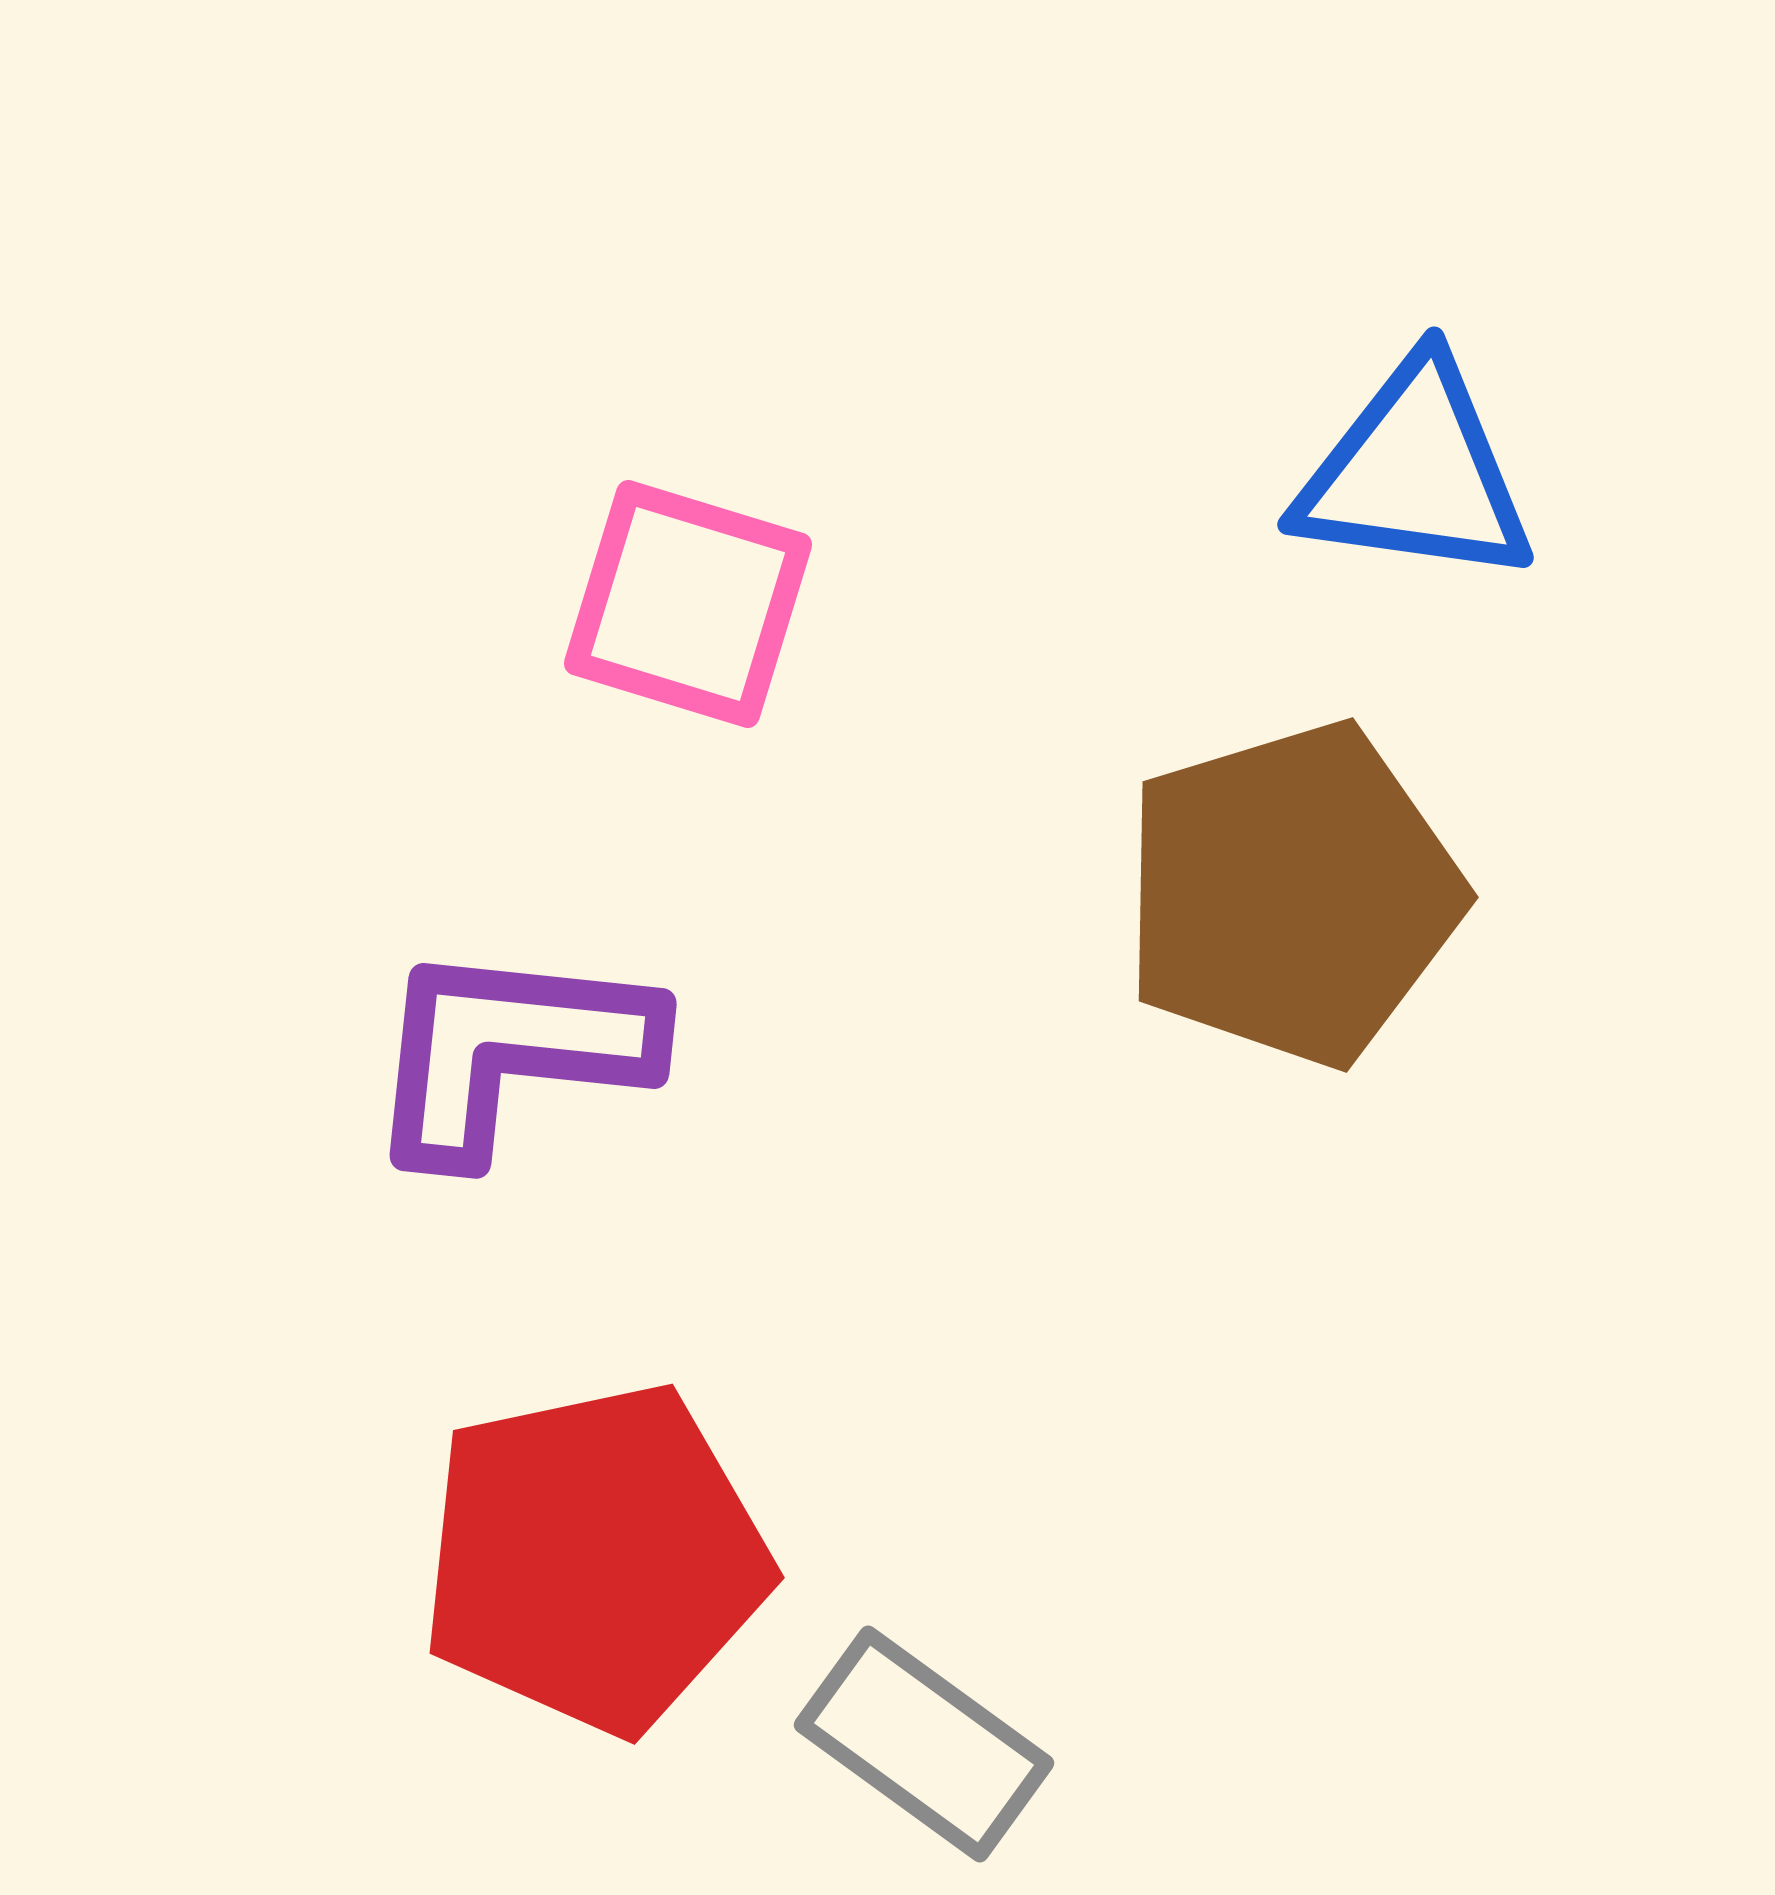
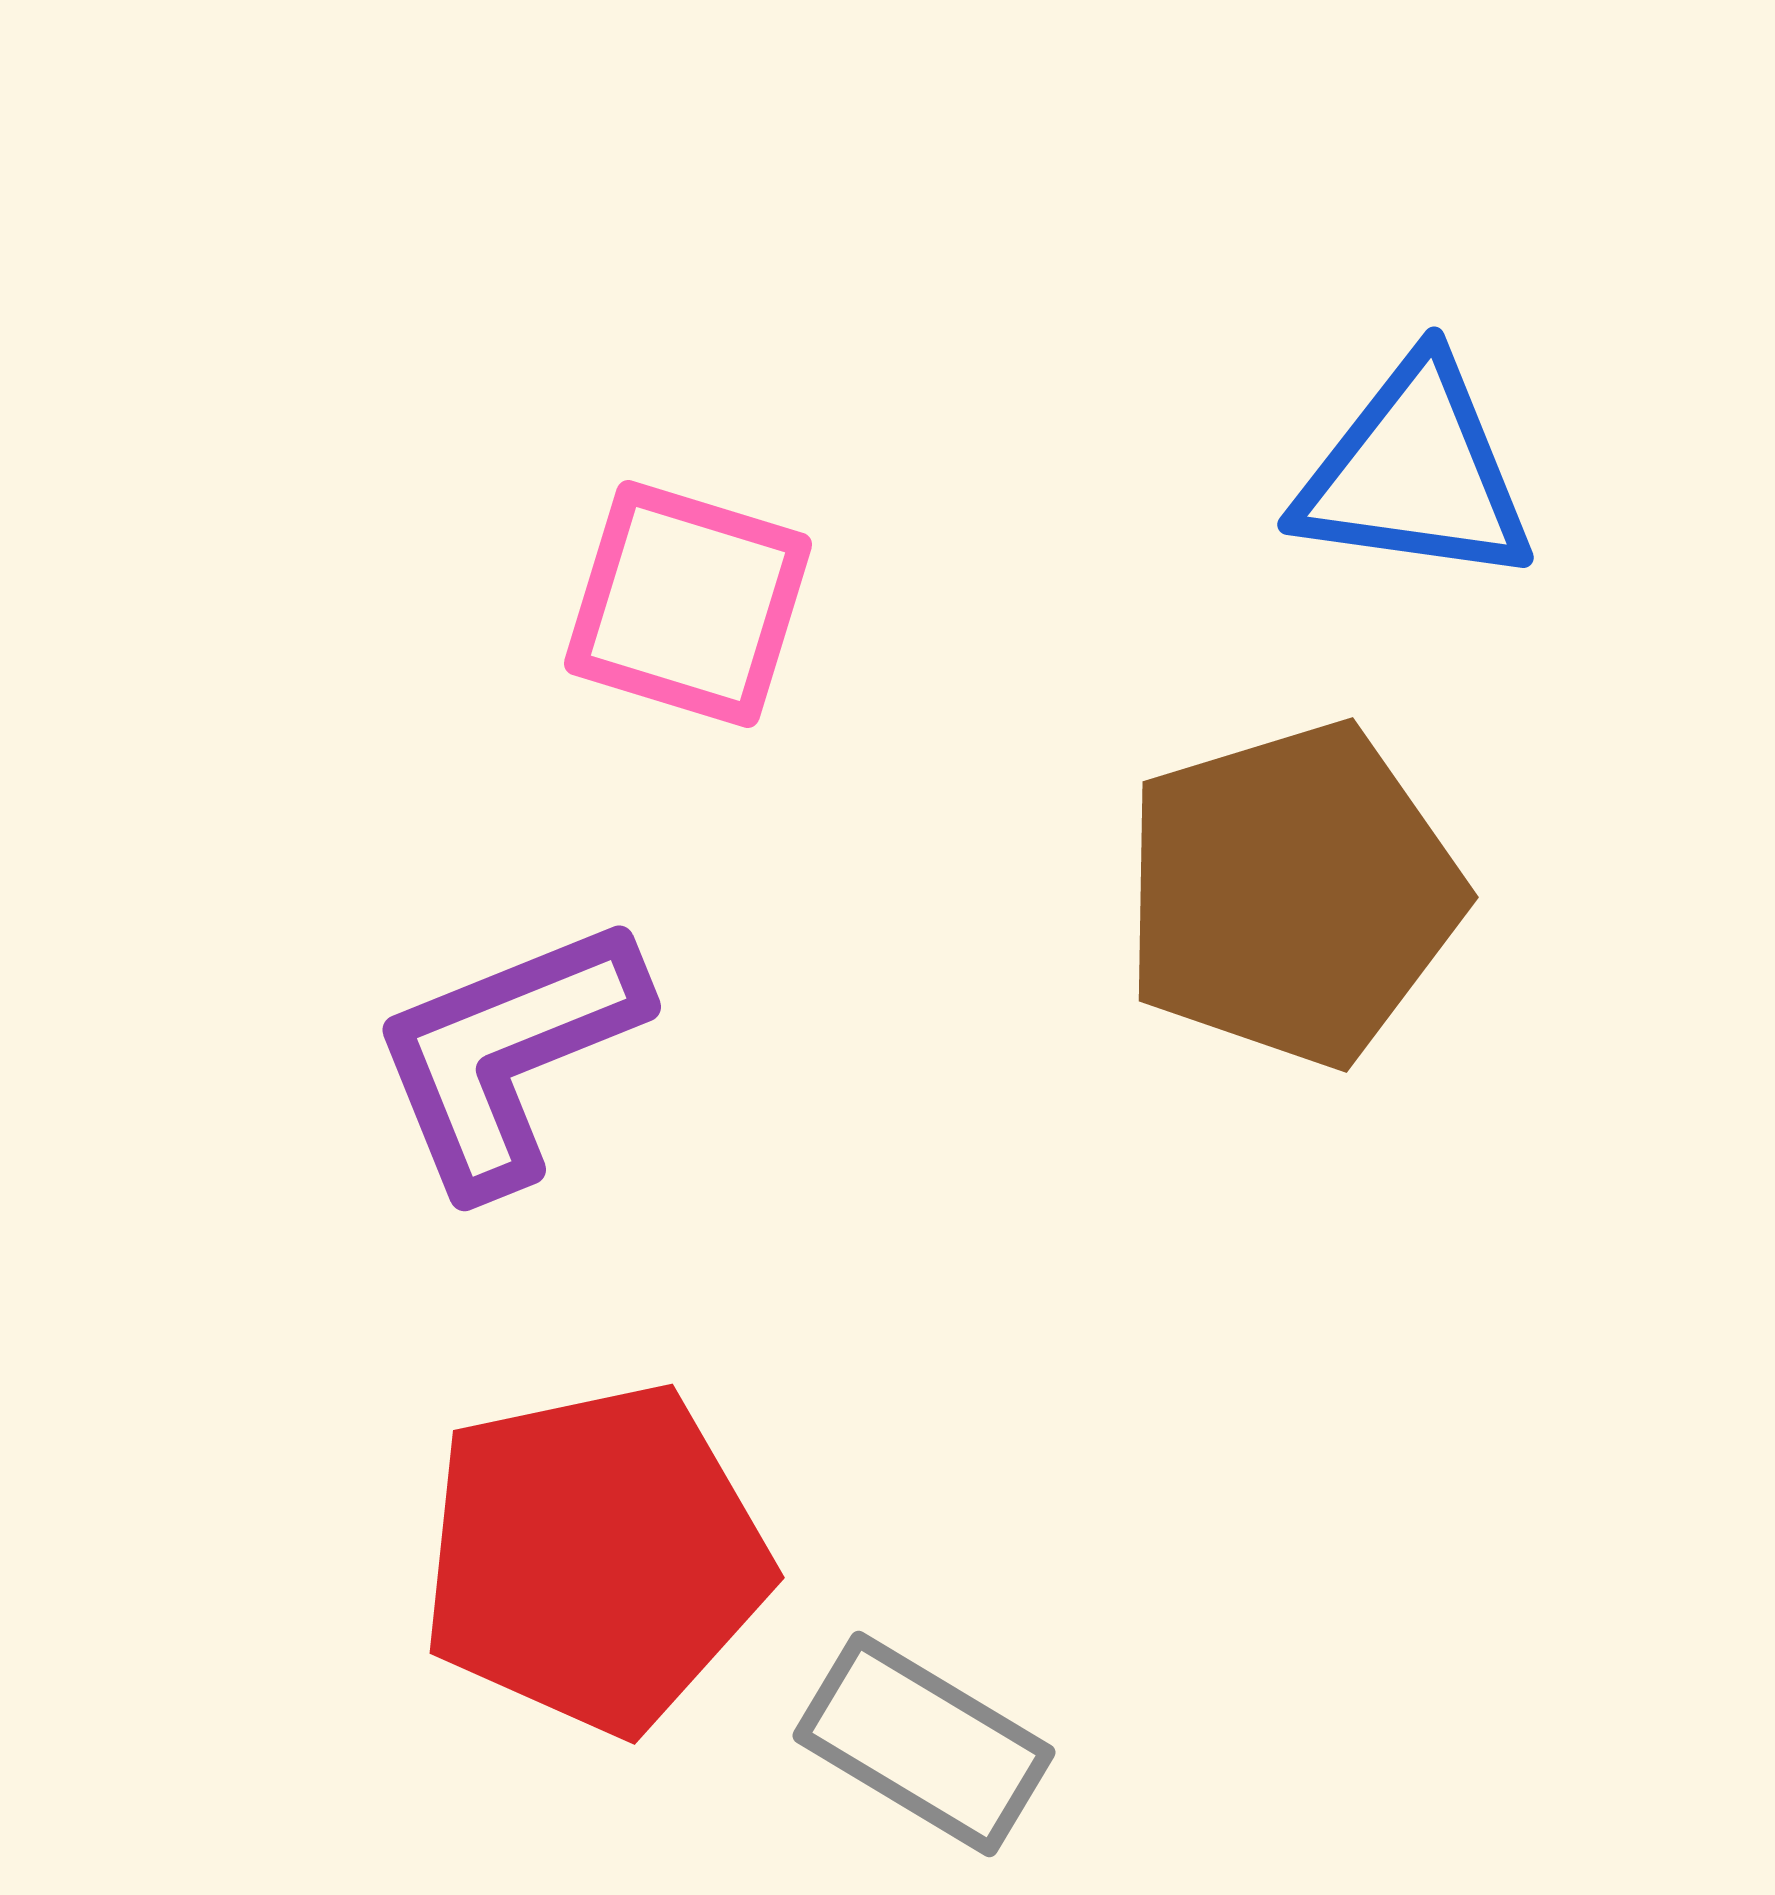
purple L-shape: moved 2 px left, 3 px down; rotated 28 degrees counterclockwise
gray rectangle: rotated 5 degrees counterclockwise
